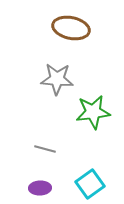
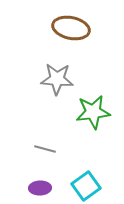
cyan square: moved 4 px left, 2 px down
